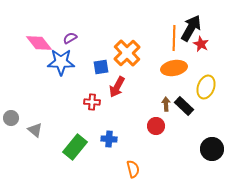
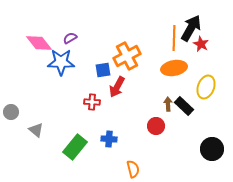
orange cross: moved 3 px down; rotated 16 degrees clockwise
blue square: moved 2 px right, 3 px down
brown arrow: moved 2 px right
gray circle: moved 6 px up
gray triangle: moved 1 px right
